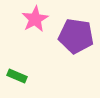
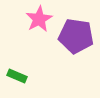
pink star: moved 4 px right
